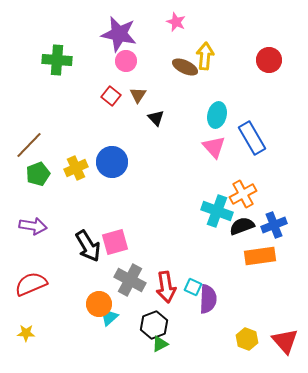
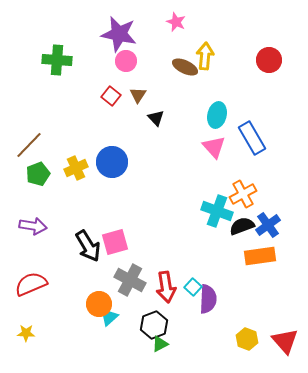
blue cross: moved 6 px left; rotated 15 degrees counterclockwise
cyan square: rotated 18 degrees clockwise
